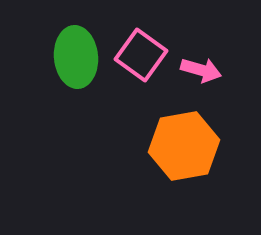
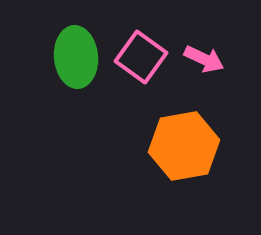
pink square: moved 2 px down
pink arrow: moved 3 px right, 11 px up; rotated 9 degrees clockwise
